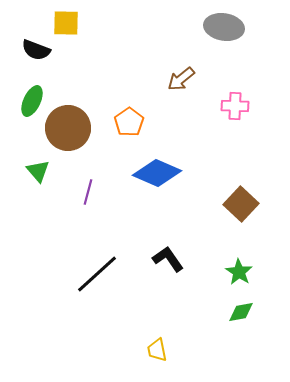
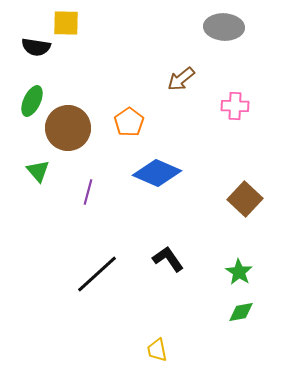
gray ellipse: rotated 6 degrees counterclockwise
black semicircle: moved 3 px up; rotated 12 degrees counterclockwise
brown square: moved 4 px right, 5 px up
